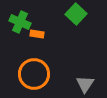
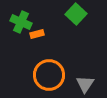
green cross: moved 1 px right
orange rectangle: rotated 24 degrees counterclockwise
orange circle: moved 15 px right, 1 px down
